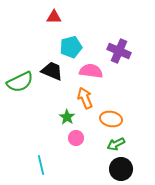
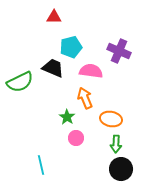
black trapezoid: moved 1 px right, 3 px up
green arrow: rotated 60 degrees counterclockwise
